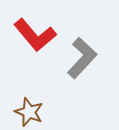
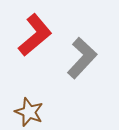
red L-shape: rotated 90 degrees counterclockwise
